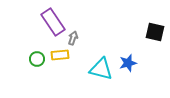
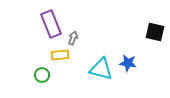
purple rectangle: moved 2 px left, 2 px down; rotated 12 degrees clockwise
green circle: moved 5 px right, 16 px down
blue star: rotated 24 degrees clockwise
